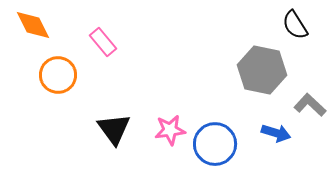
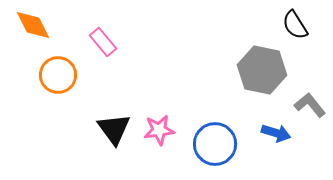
gray L-shape: rotated 8 degrees clockwise
pink star: moved 11 px left
